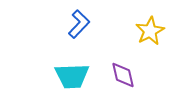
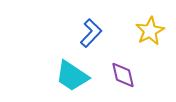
blue L-shape: moved 12 px right, 9 px down
cyan trapezoid: rotated 36 degrees clockwise
